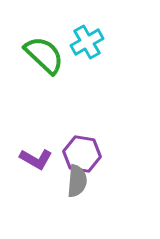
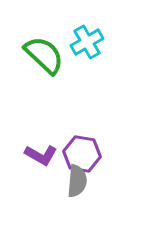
purple L-shape: moved 5 px right, 4 px up
